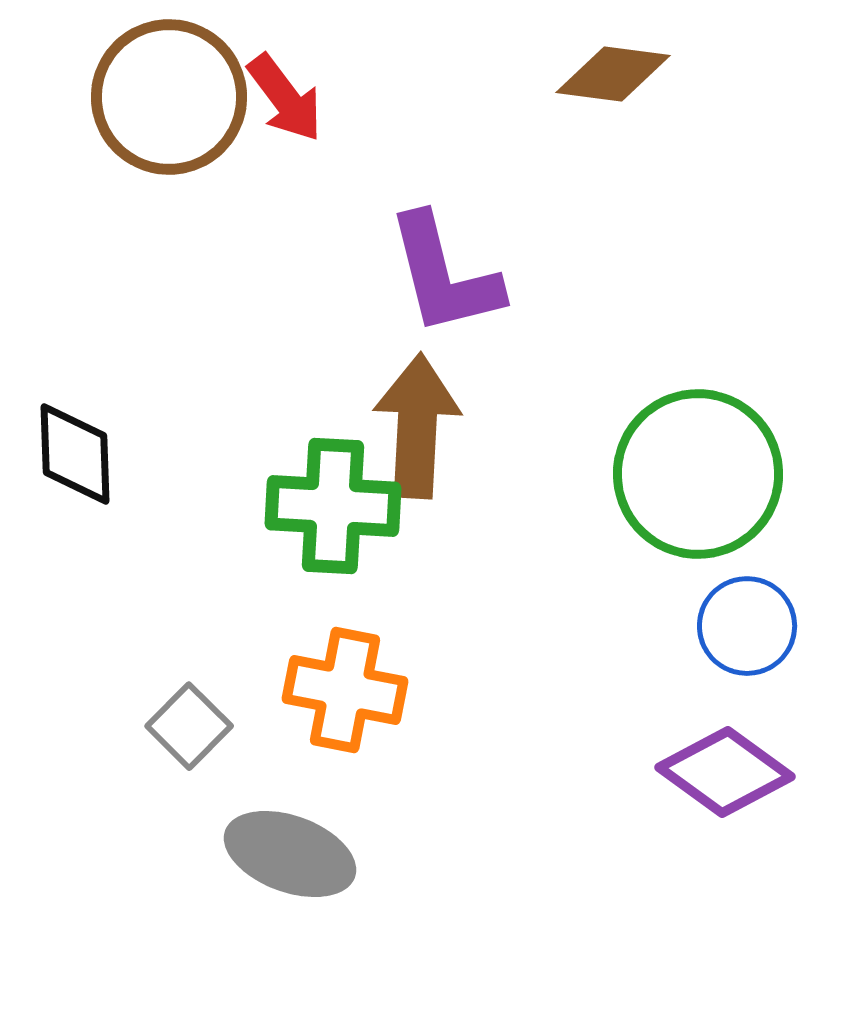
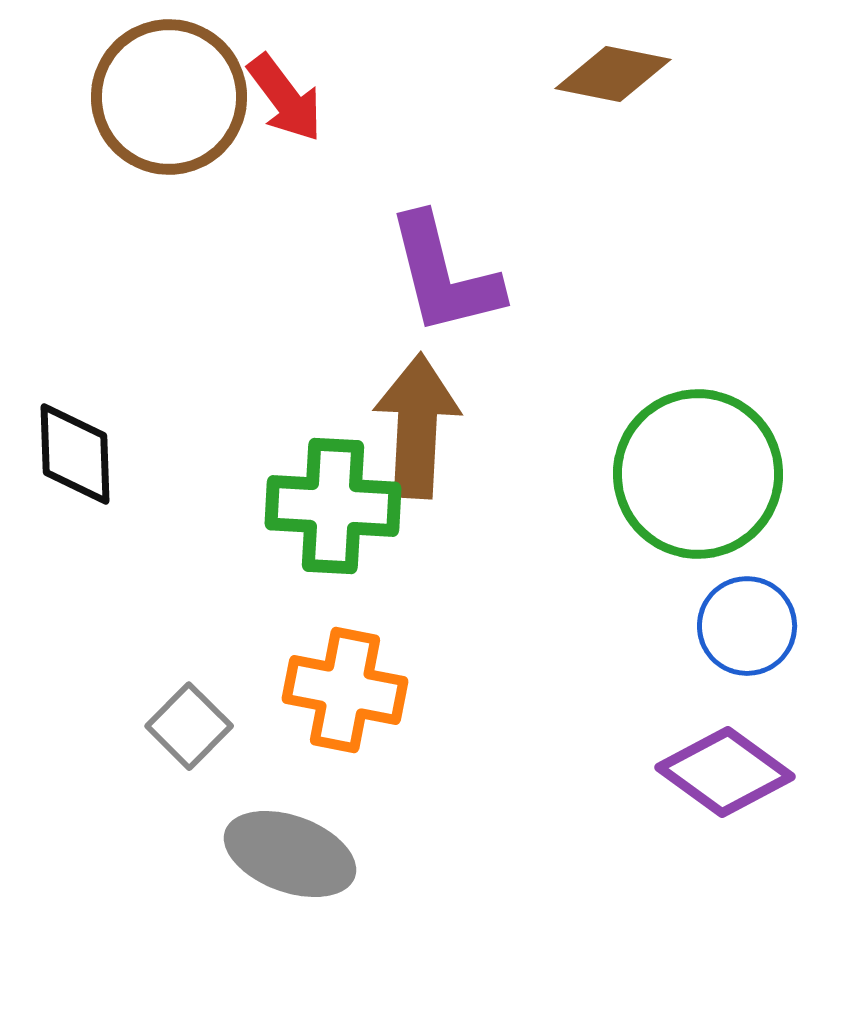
brown diamond: rotated 4 degrees clockwise
